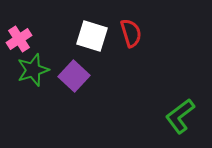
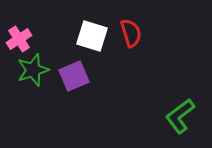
purple square: rotated 24 degrees clockwise
